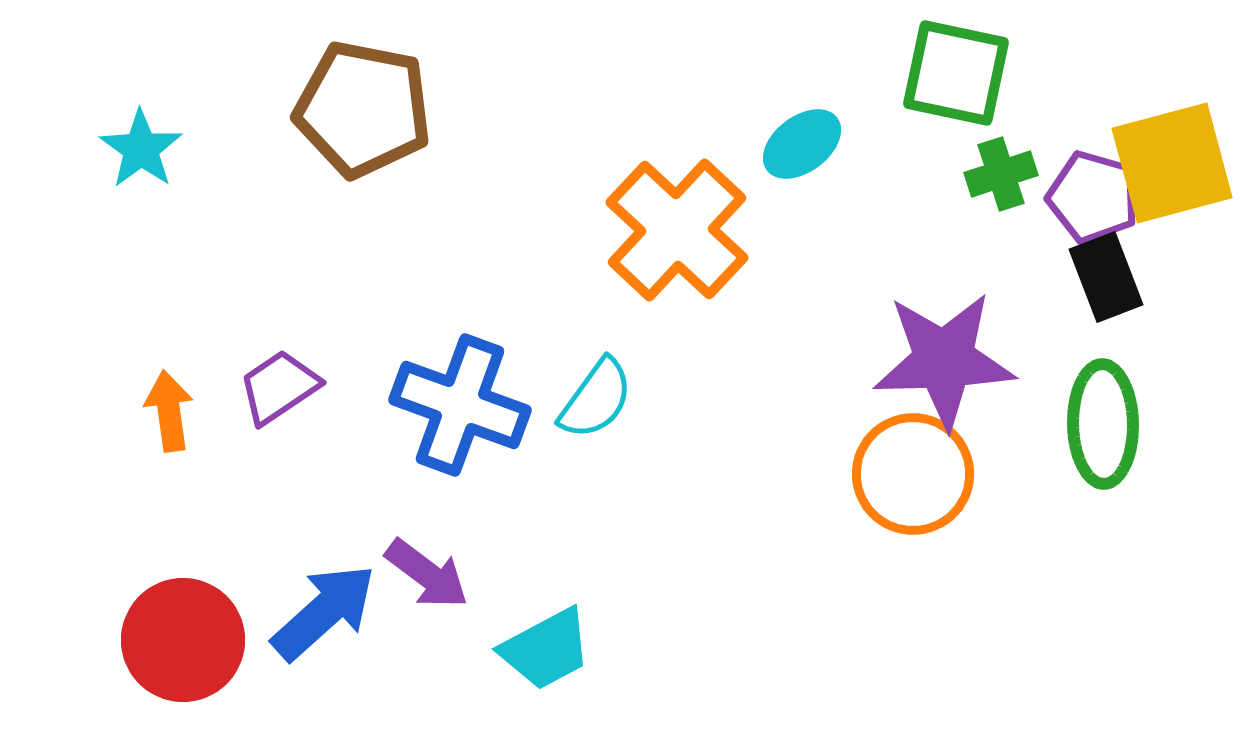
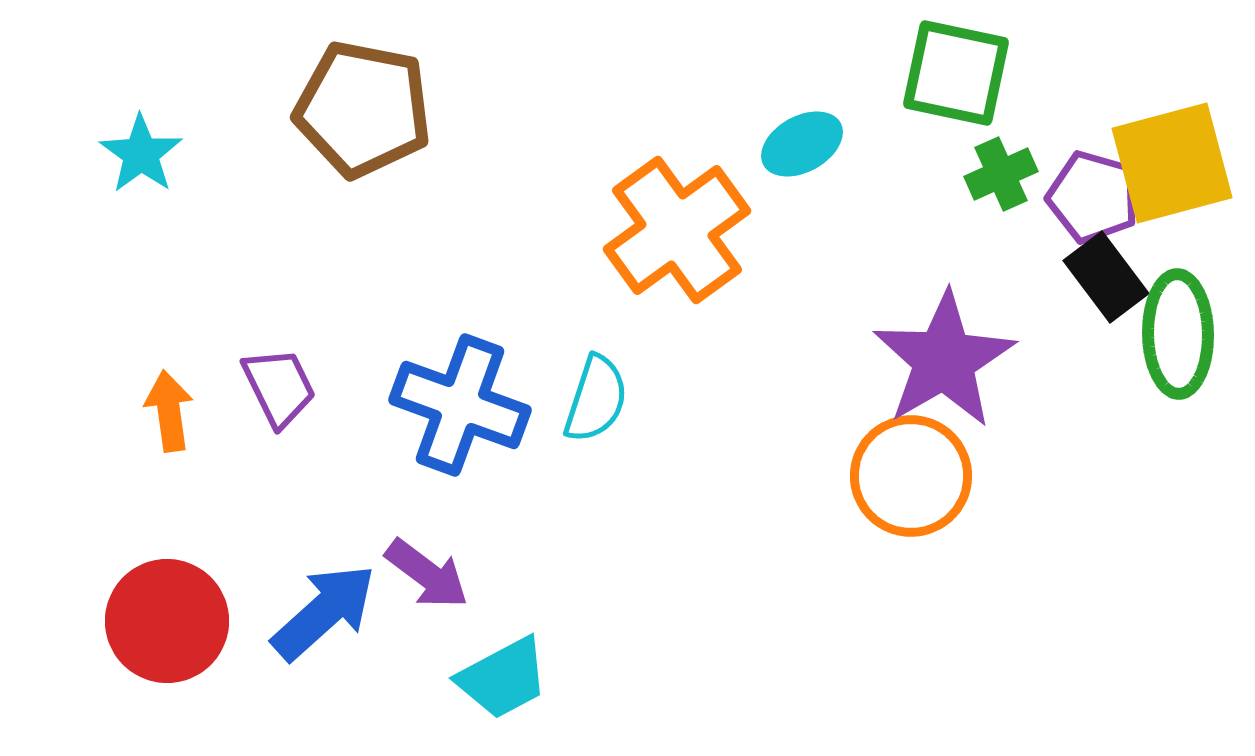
cyan ellipse: rotated 8 degrees clockwise
cyan star: moved 5 px down
green cross: rotated 6 degrees counterclockwise
orange cross: rotated 11 degrees clockwise
black rectangle: rotated 16 degrees counterclockwise
purple star: rotated 28 degrees counterclockwise
purple trapezoid: rotated 98 degrees clockwise
cyan semicircle: rotated 18 degrees counterclockwise
green ellipse: moved 75 px right, 90 px up
orange circle: moved 2 px left, 2 px down
red circle: moved 16 px left, 19 px up
cyan trapezoid: moved 43 px left, 29 px down
